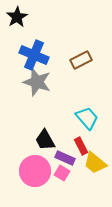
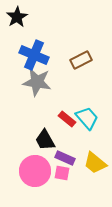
gray star: rotated 8 degrees counterclockwise
red rectangle: moved 14 px left, 27 px up; rotated 24 degrees counterclockwise
pink square: rotated 21 degrees counterclockwise
